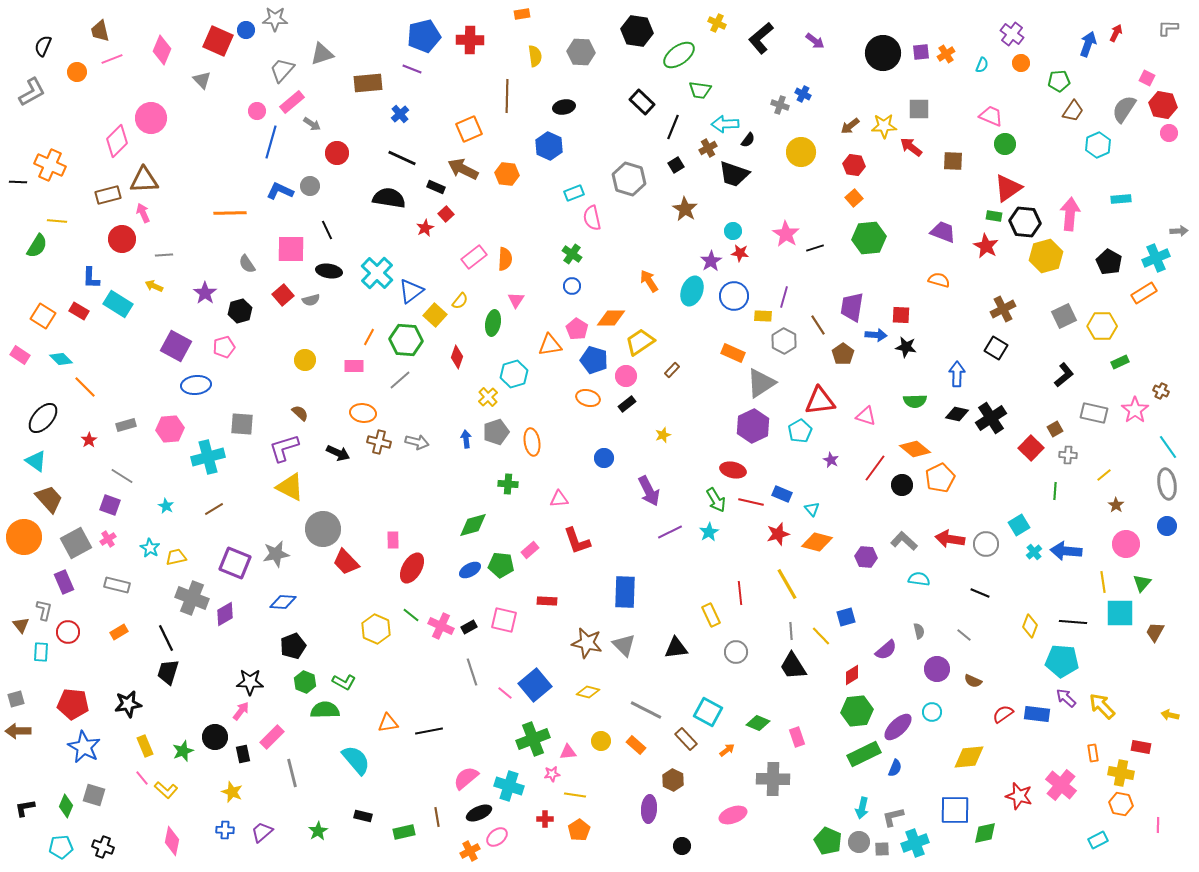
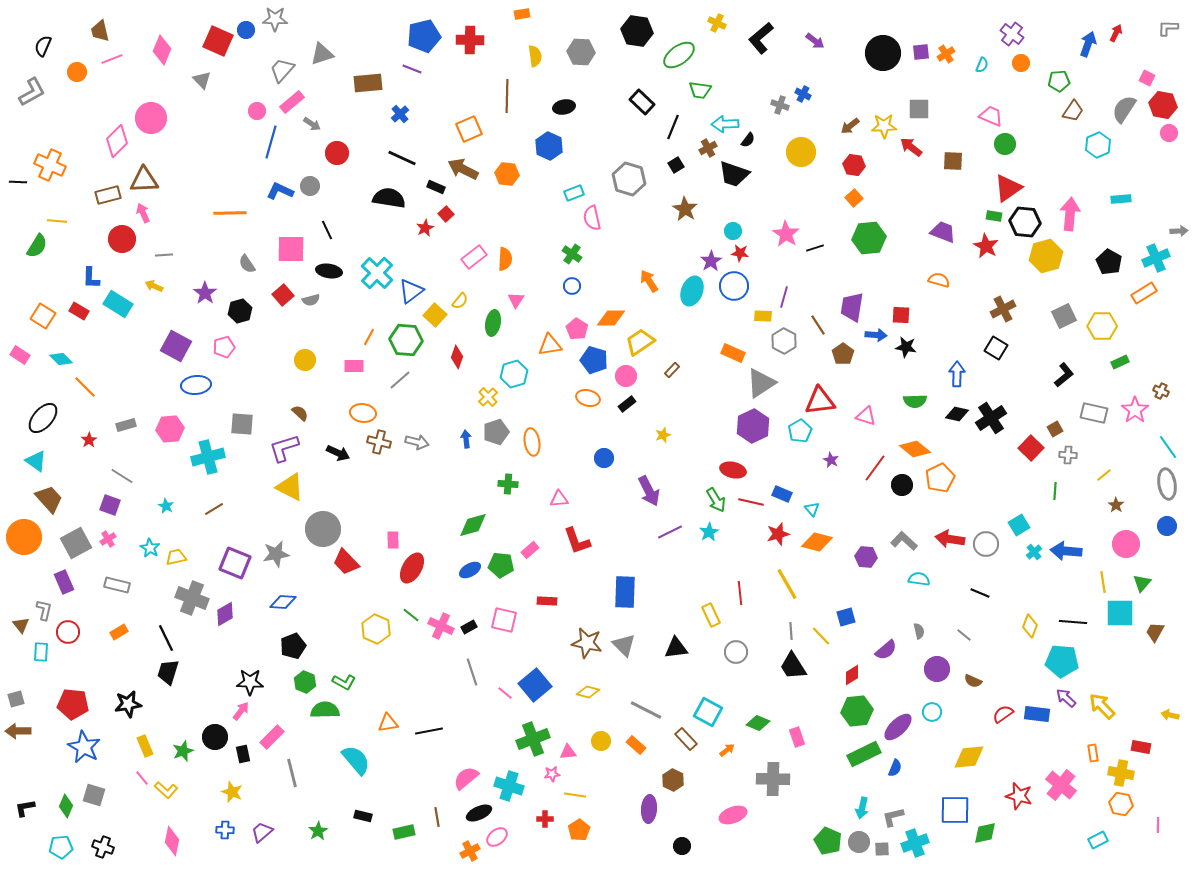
blue circle at (734, 296): moved 10 px up
